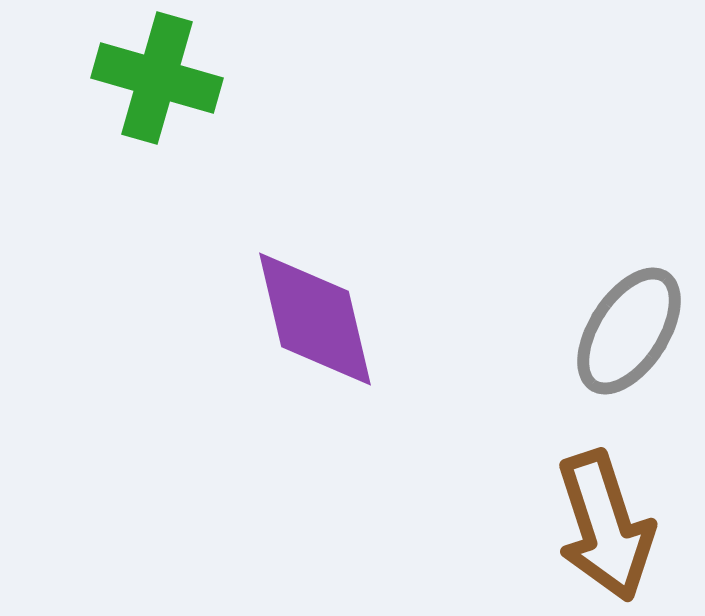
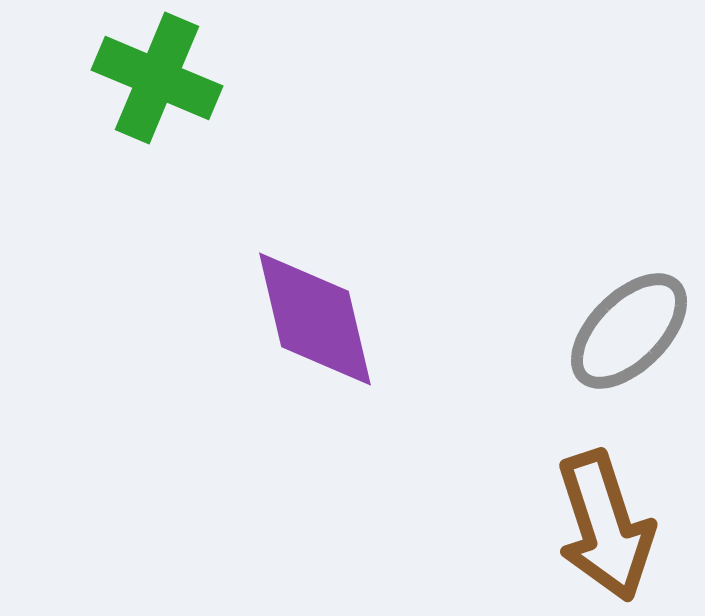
green cross: rotated 7 degrees clockwise
gray ellipse: rotated 12 degrees clockwise
